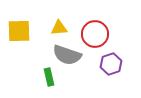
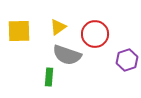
yellow triangle: moved 1 px left, 1 px up; rotated 30 degrees counterclockwise
purple hexagon: moved 16 px right, 4 px up
green rectangle: rotated 18 degrees clockwise
